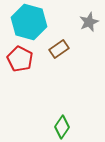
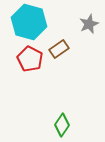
gray star: moved 2 px down
red pentagon: moved 10 px right
green diamond: moved 2 px up
